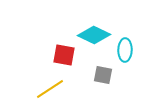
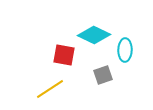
gray square: rotated 30 degrees counterclockwise
